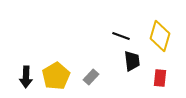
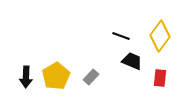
yellow diamond: rotated 20 degrees clockwise
black trapezoid: rotated 60 degrees counterclockwise
